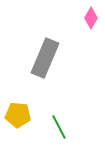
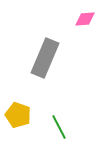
pink diamond: moved 6 px left, 1 px down; rotated 55 degrees clockwise
yellow pentagon: rotated 15 degrees clockwise
